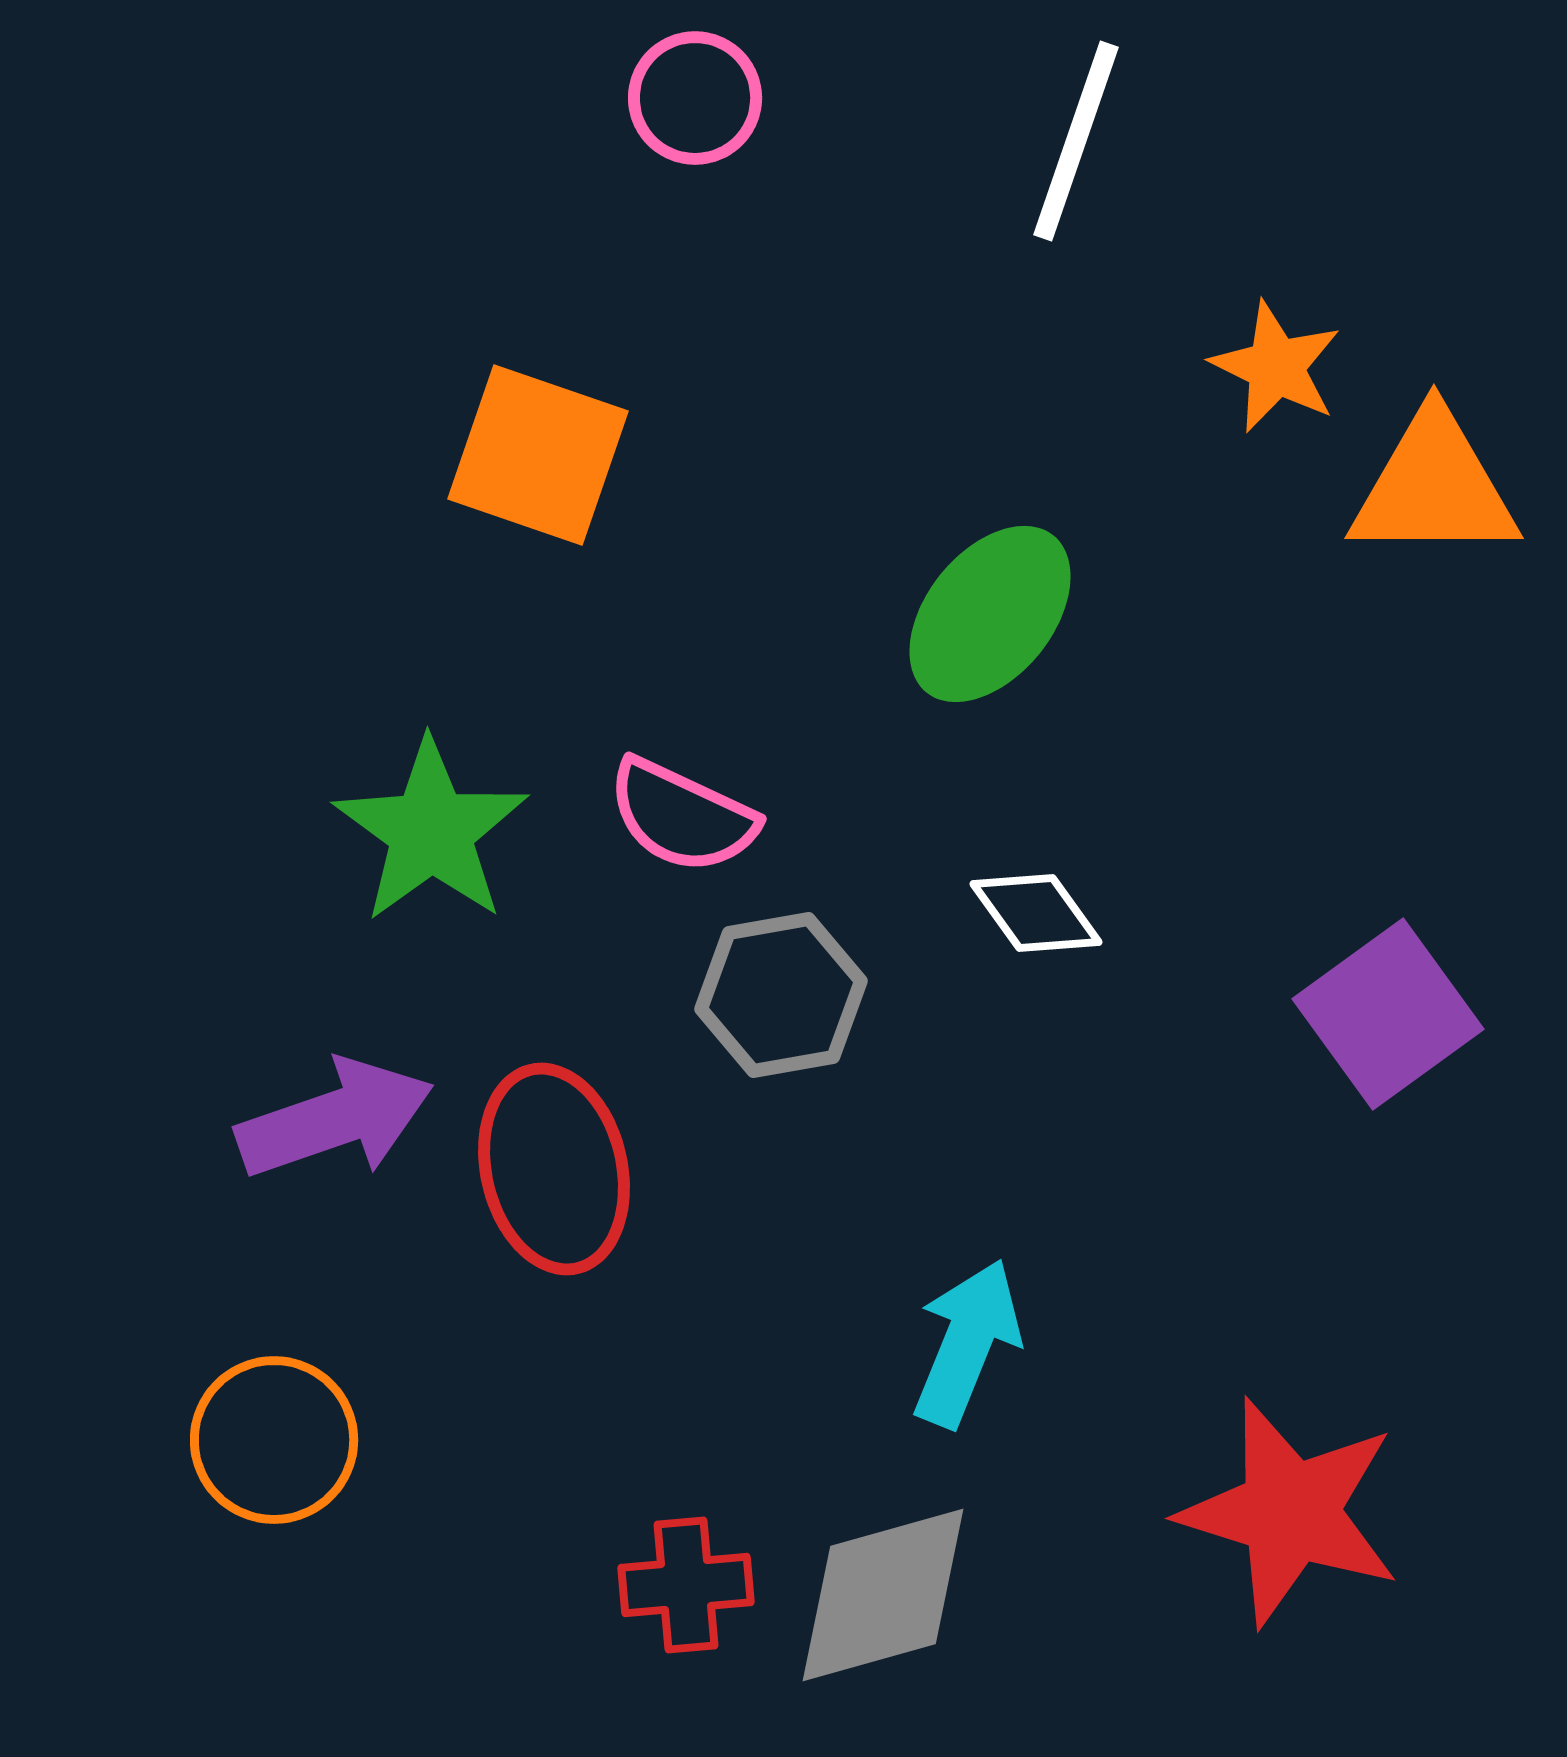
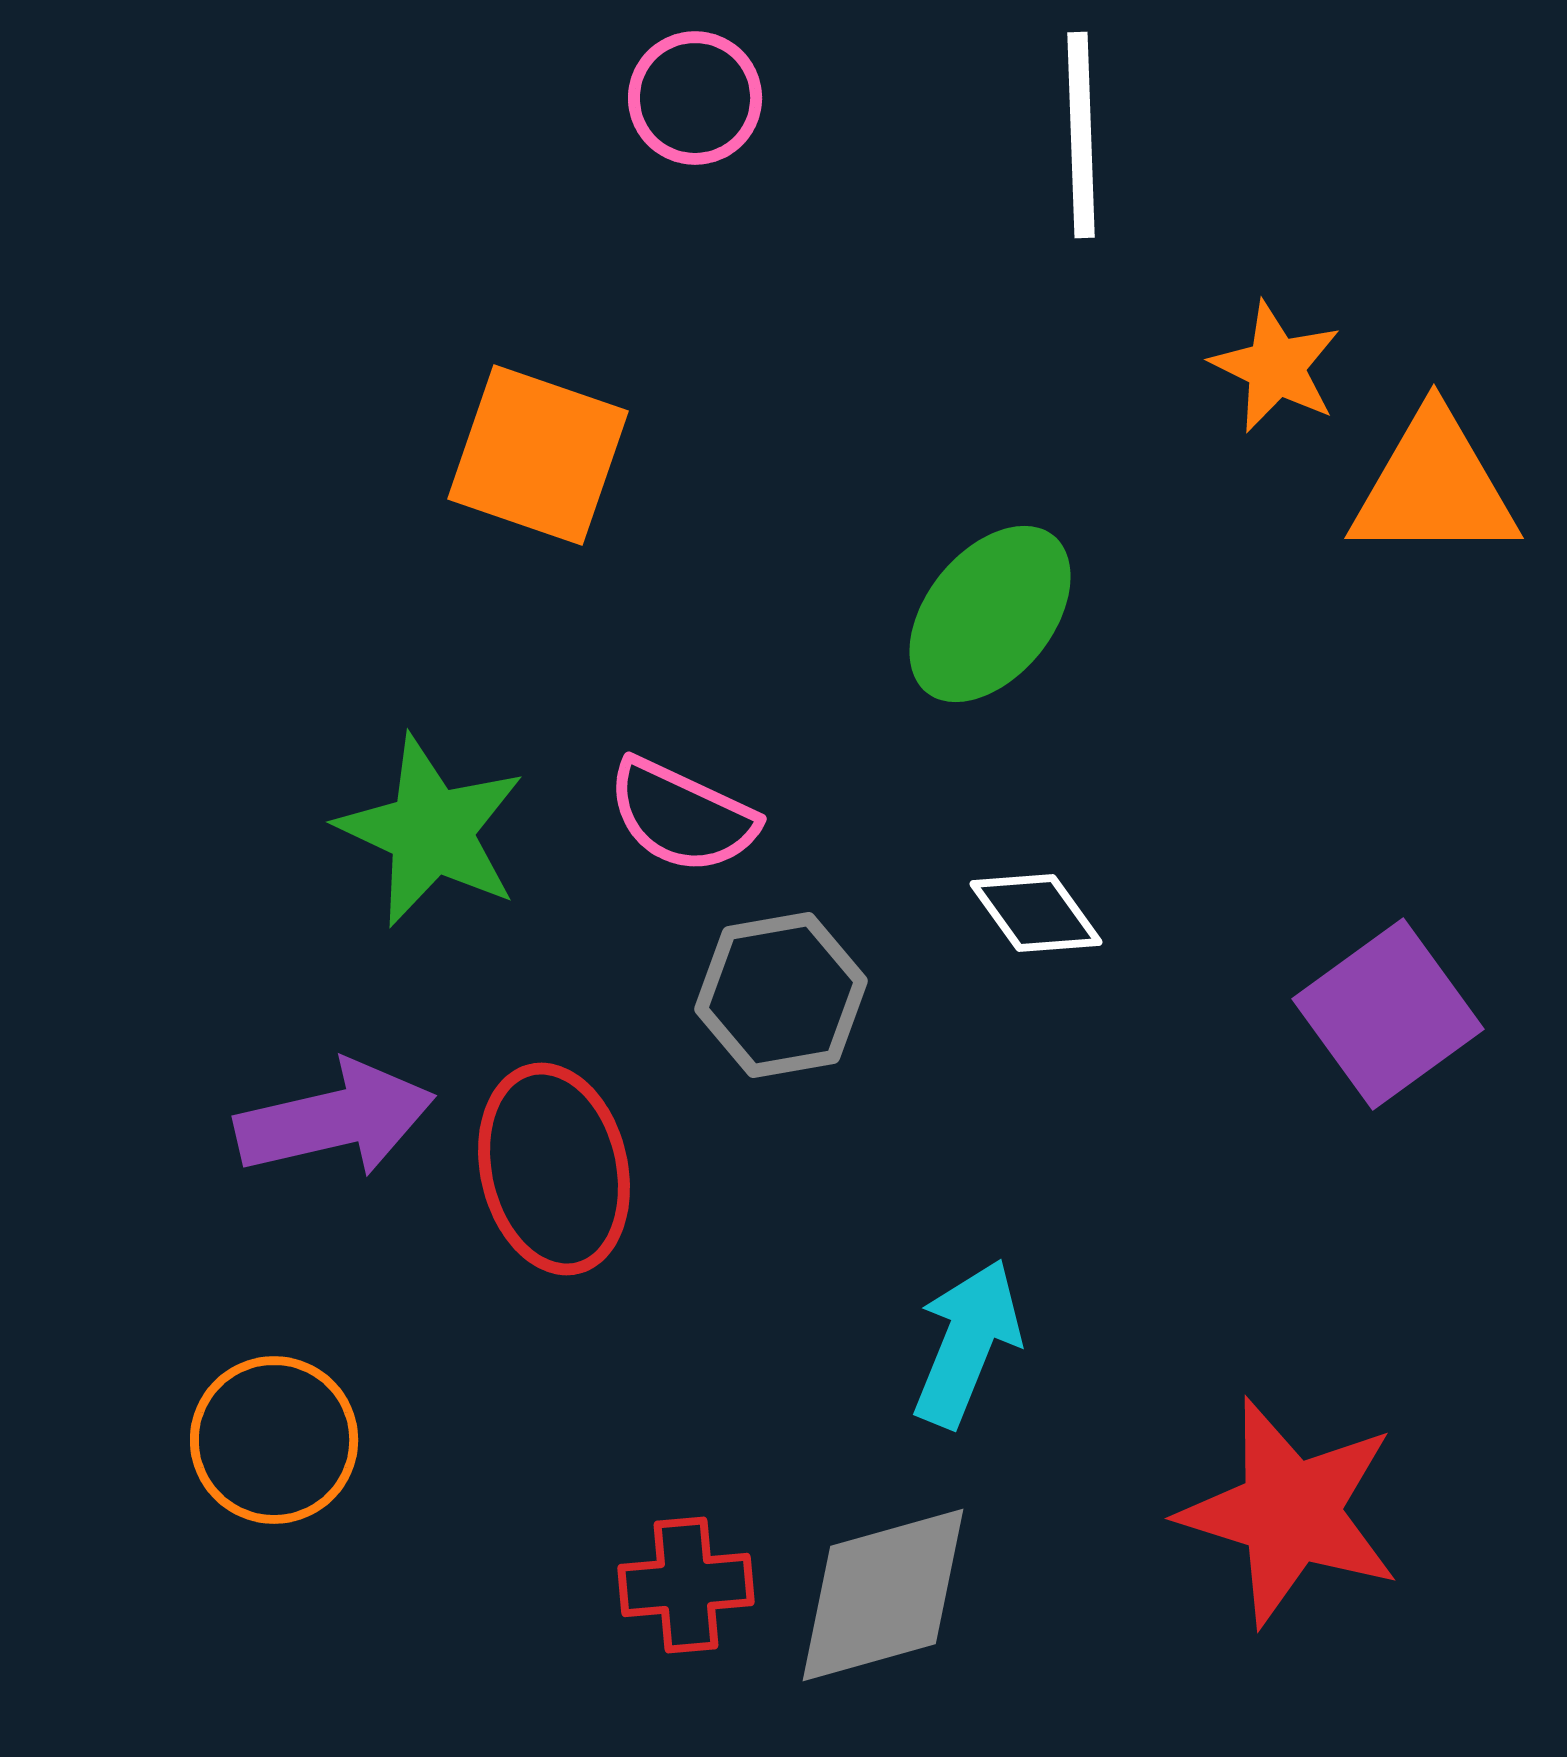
white line: moved 5 px right, 6 px up; rotated 21 degrees counterclockwise
green star: rotated 11 degrees counterclockwise
purple arrow: rotated 6 degrees clockwise
